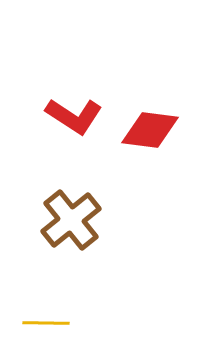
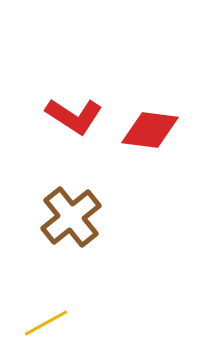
brown cross: moved 3 px up
yellow line: rotated 30 degrees counterclockwise
